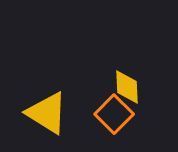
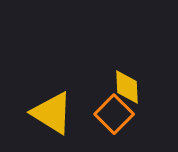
yellow triangle: moved 5 px right
